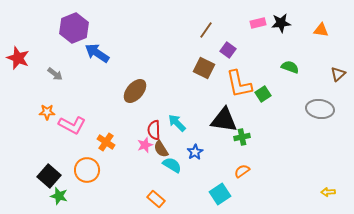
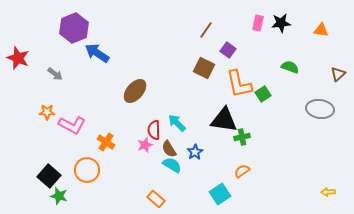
pink rectangle: rotated 63 degrees counterclockwise
brown semicircle: moved 8 px right
